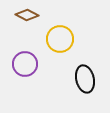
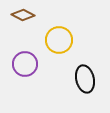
brown diamond: moved 4 px left
yellow circle: moved 1 px left, 1 px down
